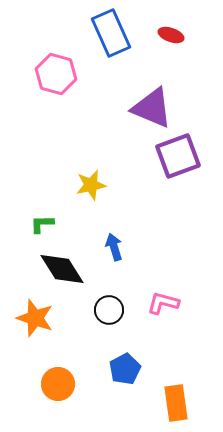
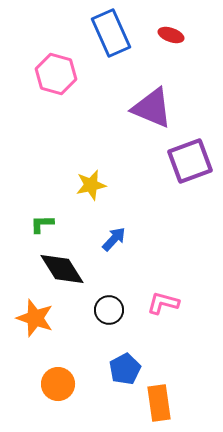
purple square: moved 12 px right, 5 px down
blue arrow: moved 8 px up; rotated 60 degrees clockwise
orange rectangle: moved 17 px left
